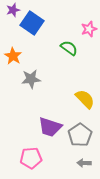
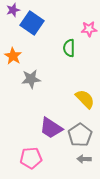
pink star: rotated 14 degrees clockwise
green semicircle: rotated 126 degrees counterclockwise
purple trapezoid: moved 1 px right, 1 px down; rotated 15 degrees clockwise
gray arrow: moved 4 px up
